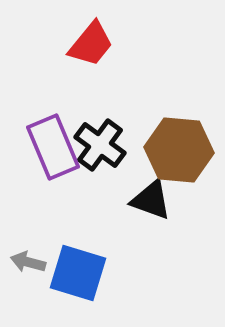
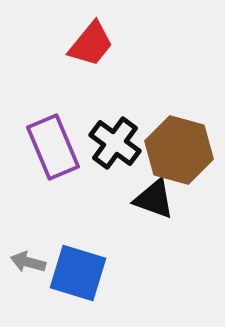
black cross: moved 15 px right, 2 px up
brown hexagon: rotated 10 degrees clockwise
black triangle: moved 3 px right, 1 px up
